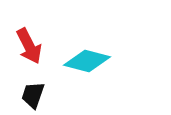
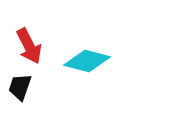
black trapezoid: moved 13 px left, 8 px up
